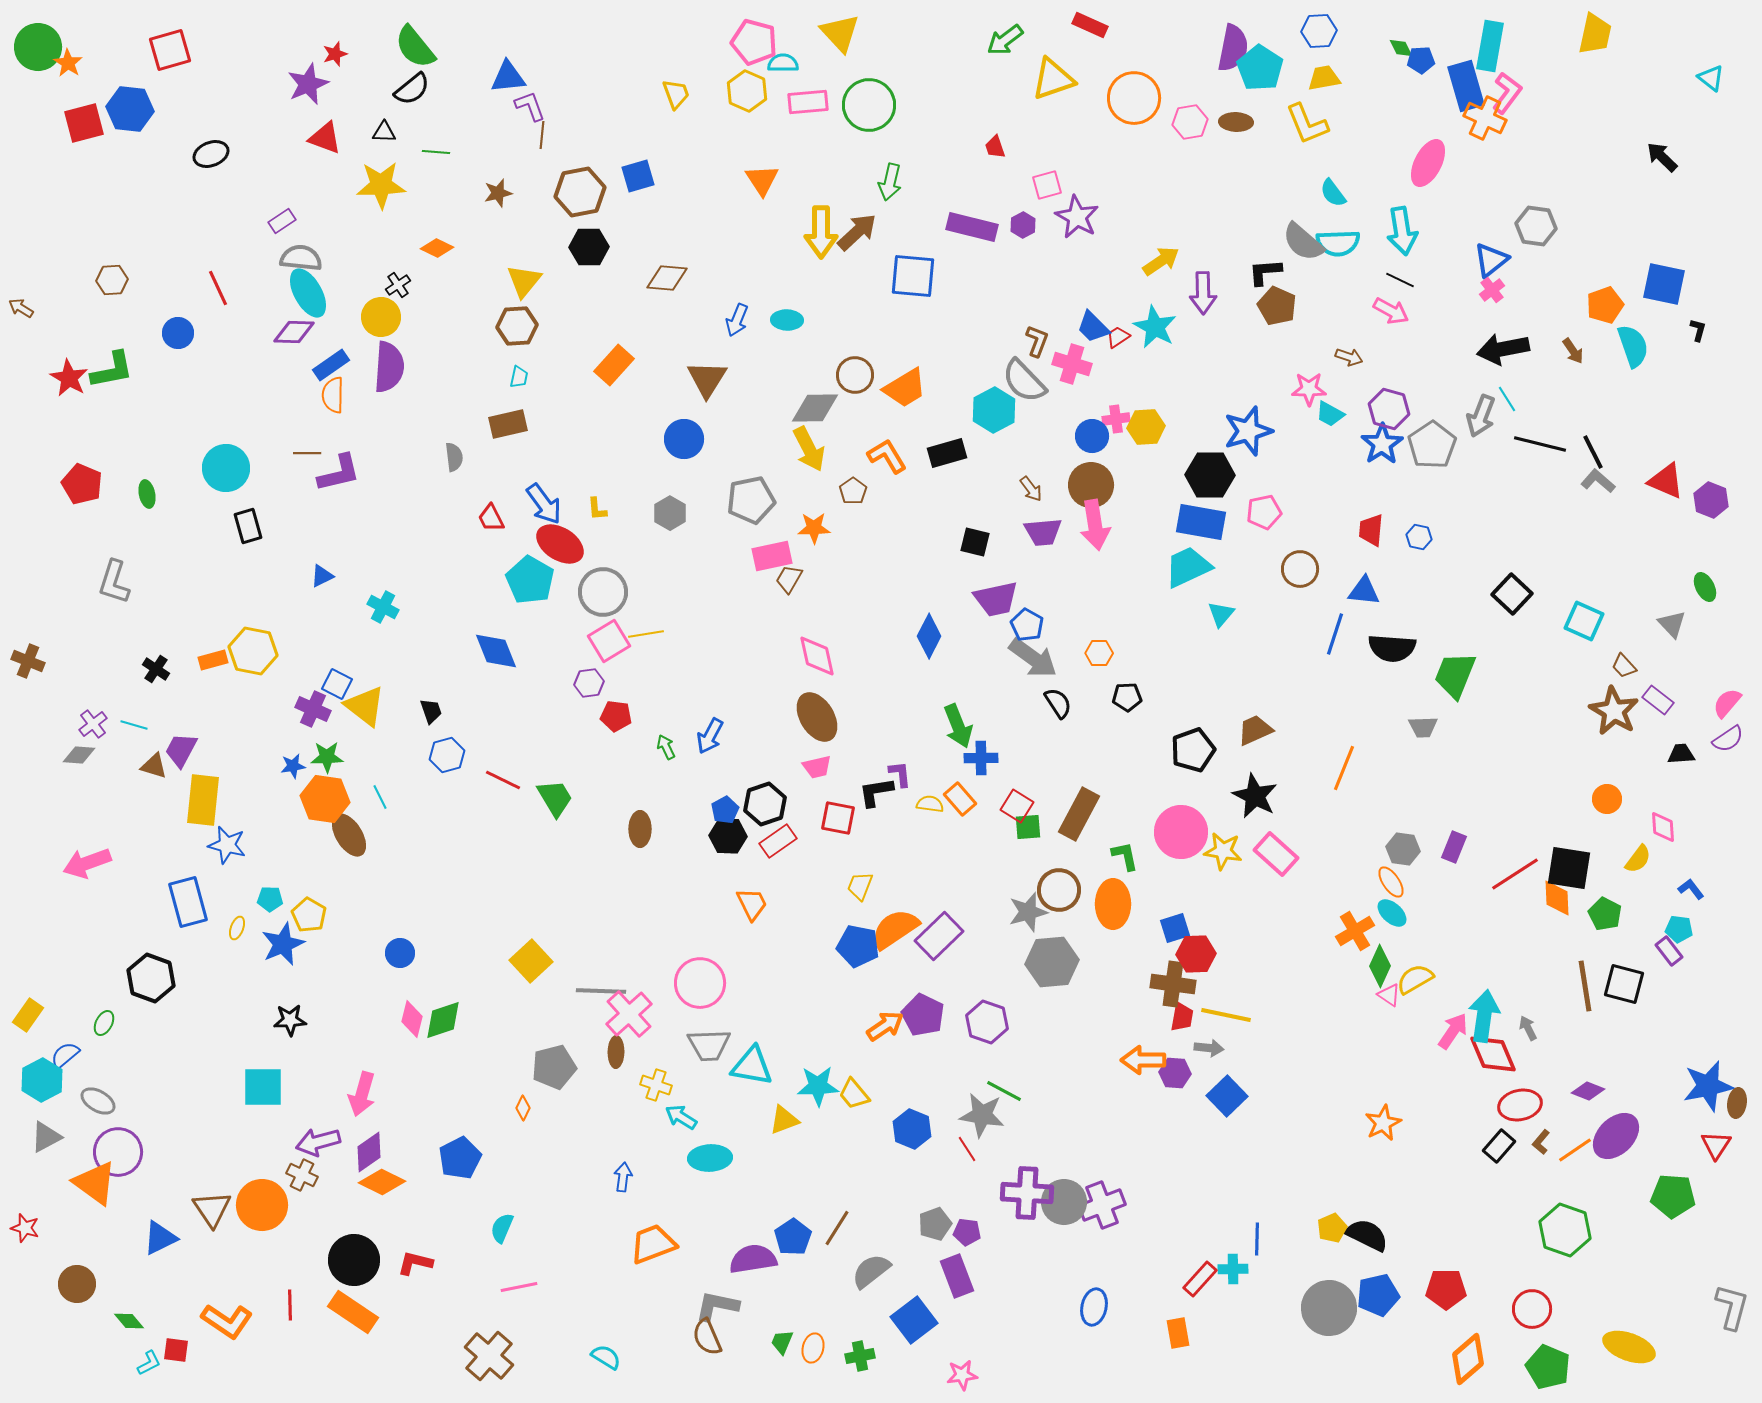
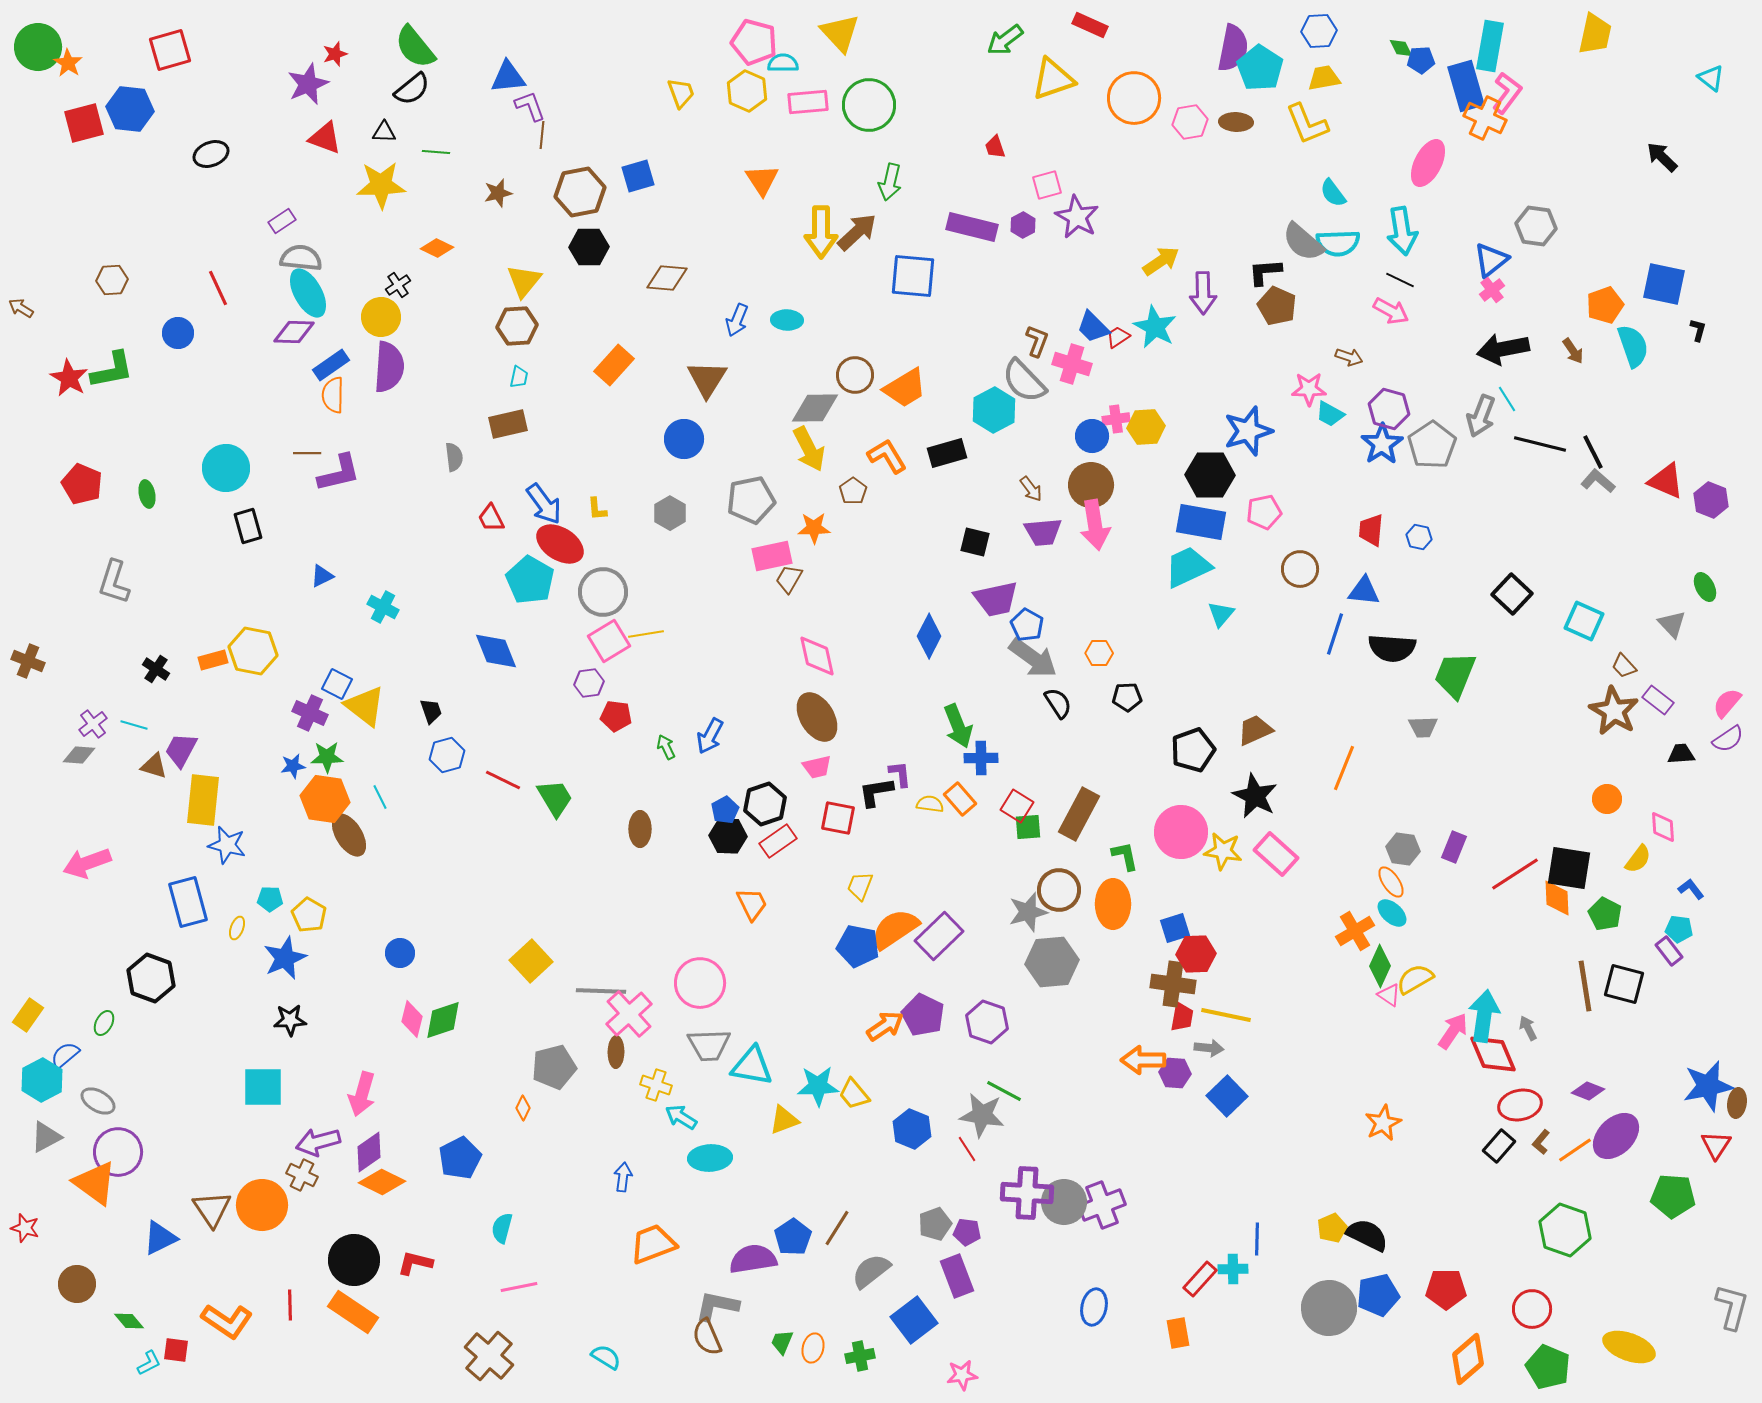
yellow trapezoid at (676, 94): moved 5 px right, 1 px up
purple cross at (313, 709): moved 3 px left, 4 px down
blue star at (283, 944): moved 2 px right, 14 px down
cyan semicircle at (502, 1228): rotated 8 degrees counterclockwise
